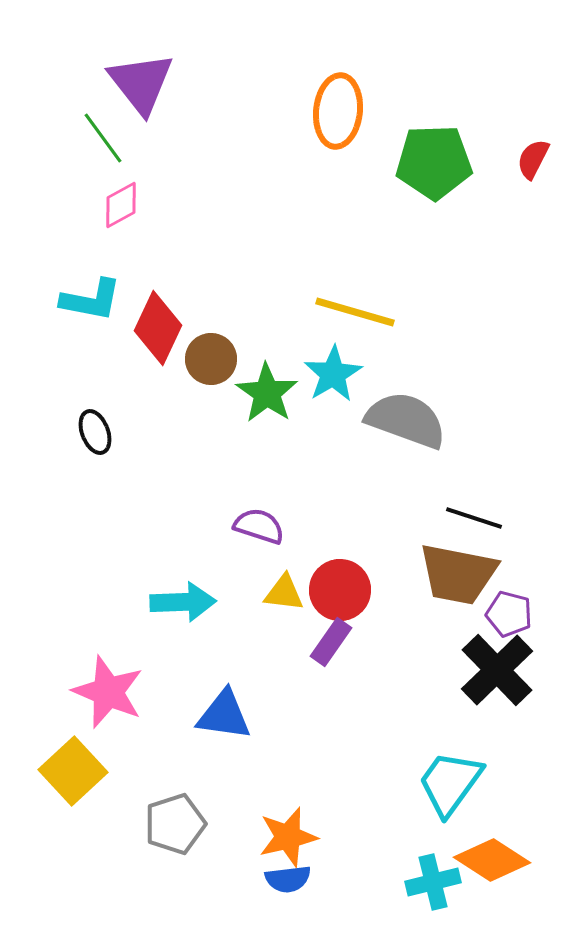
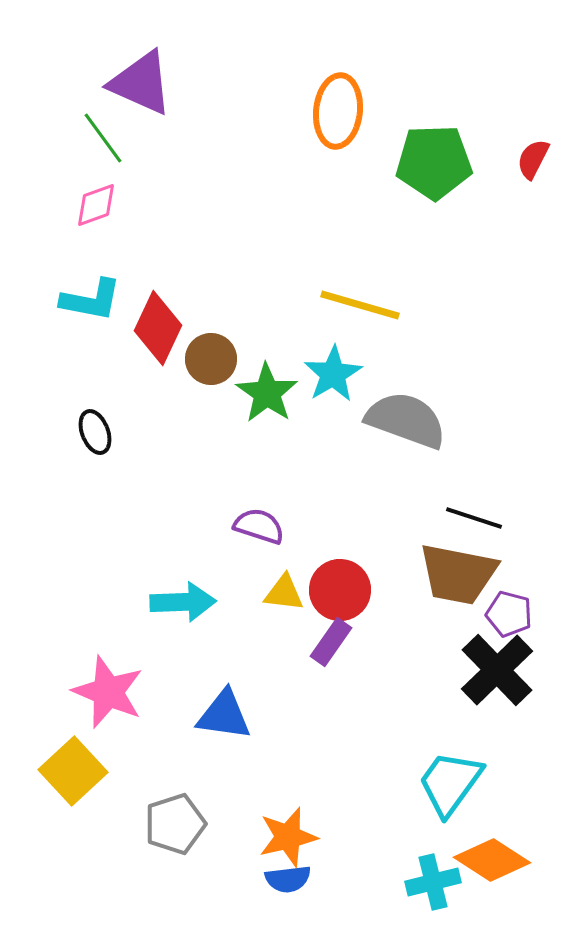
purple triangle: rotated 28 degrees counterclockwise
pink diamond: moved 25 px left; rotated 9 degrees clockwise
yellow line: moved 5 px right, 7 px up
